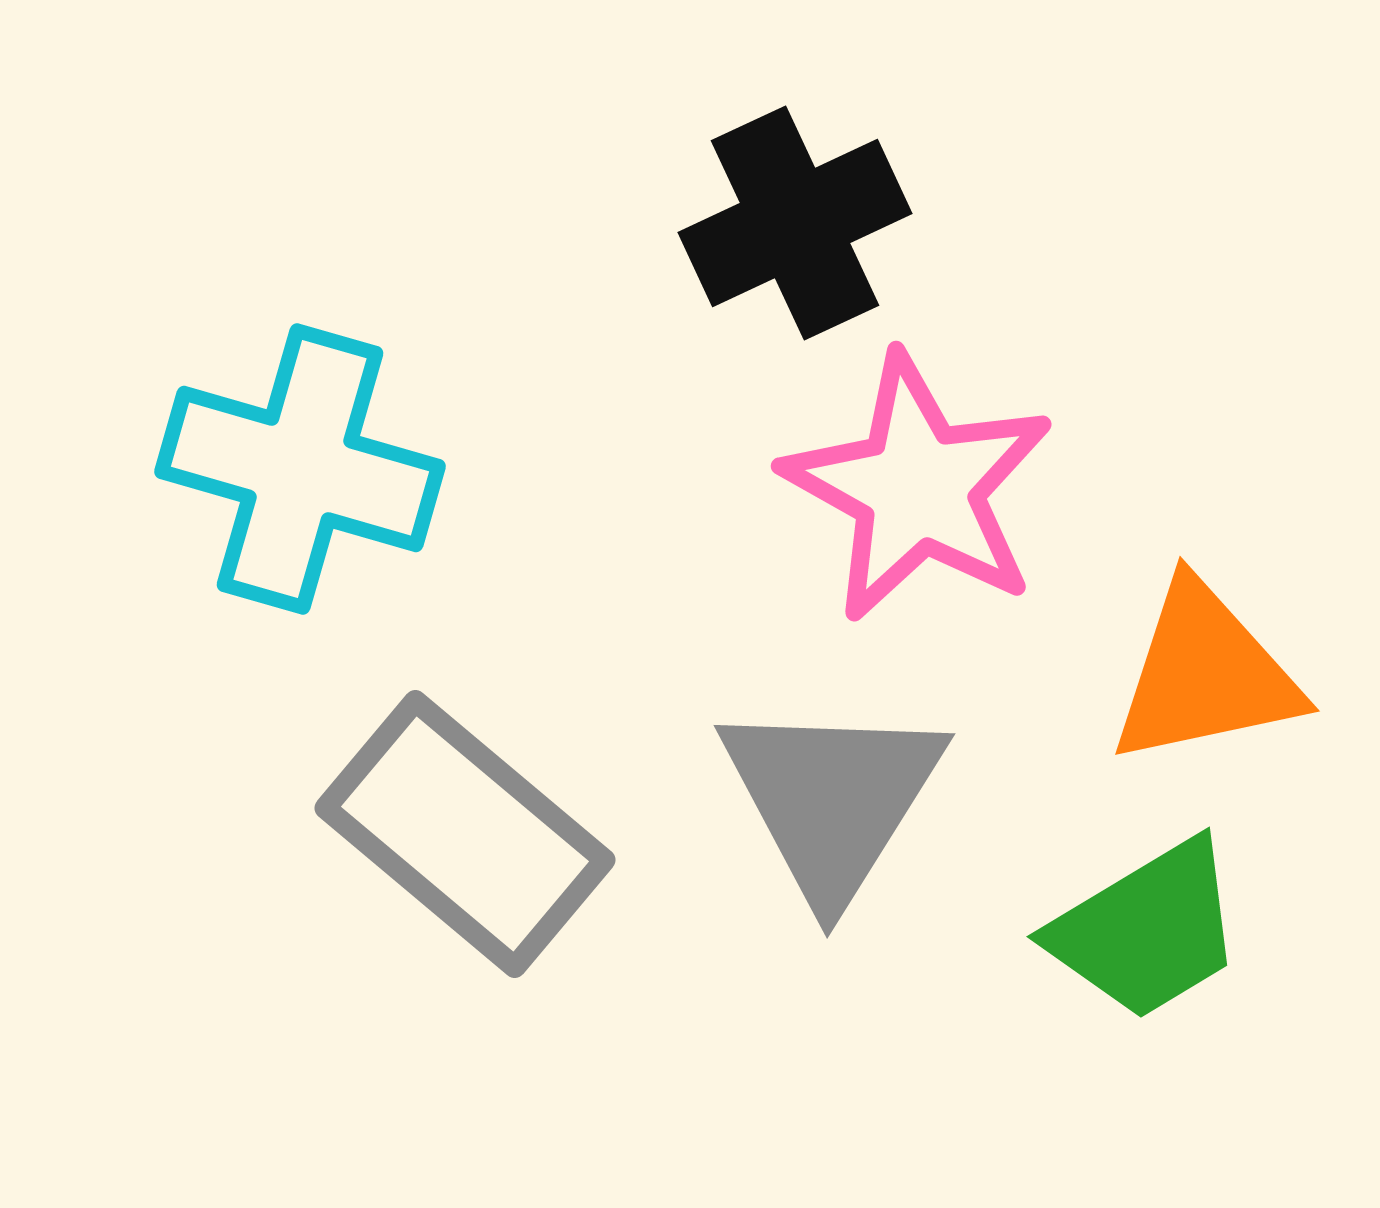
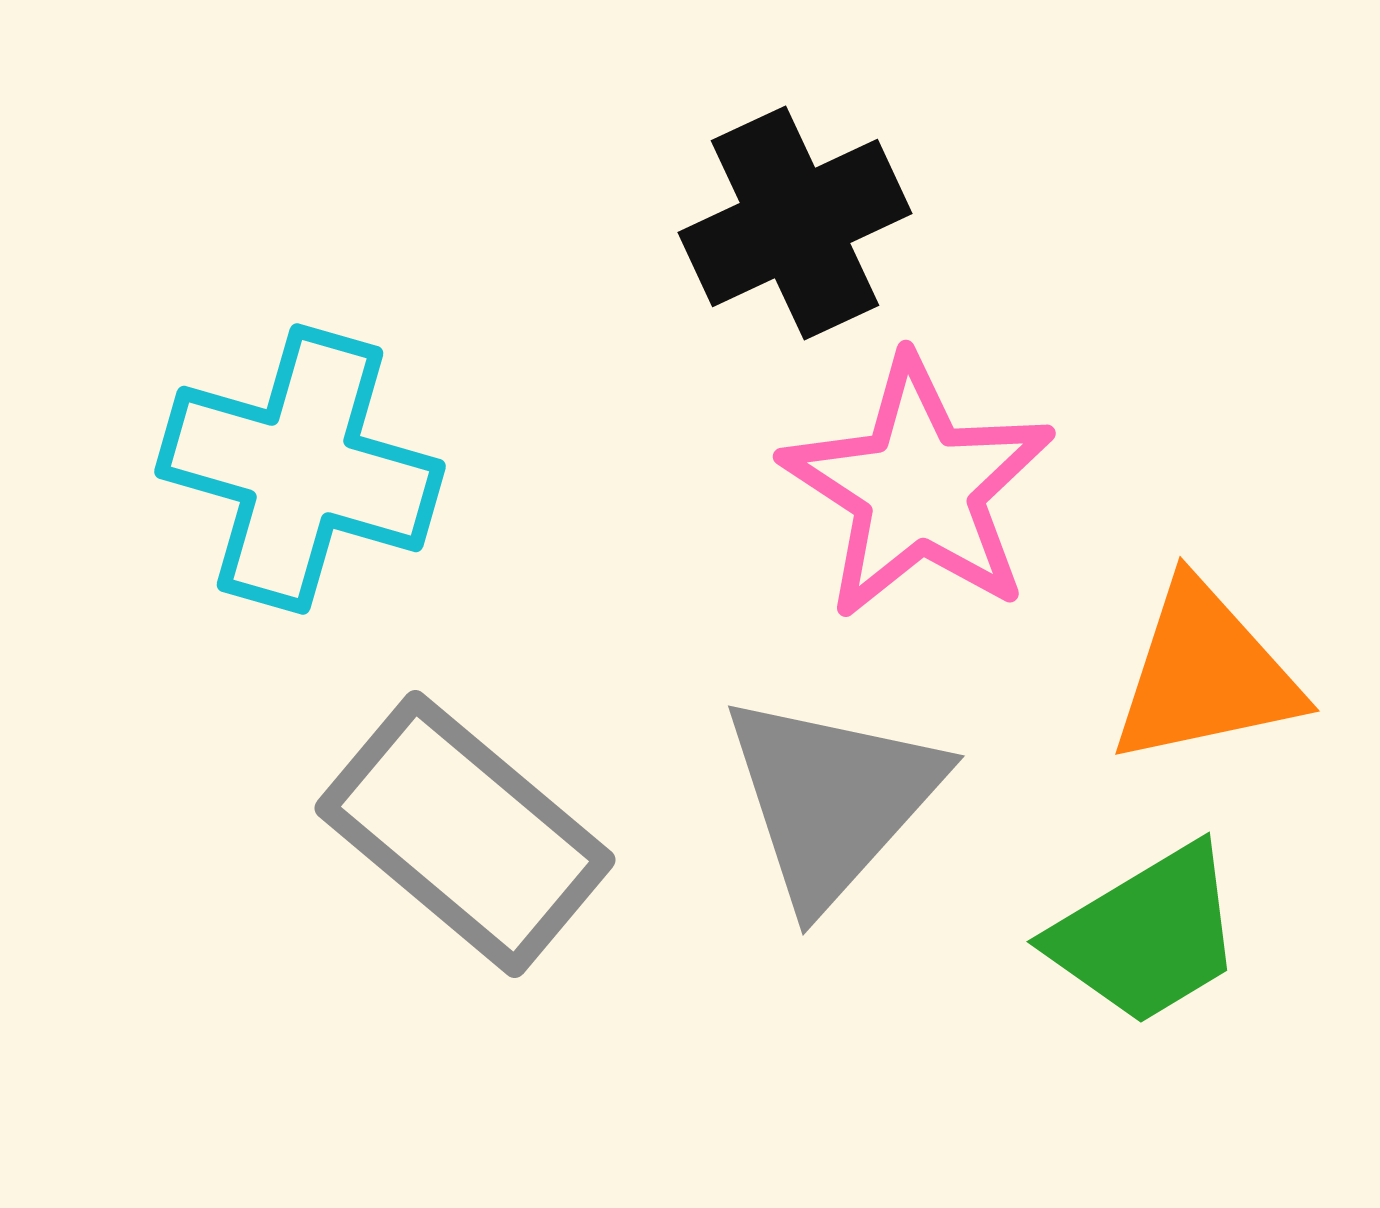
pink star: rotated 4 degrees clockwise
gray triangle: rotated 10 degrees clockwise
green trapezoid: moved 5 px down
